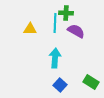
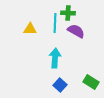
green cross: moved 2 px right
